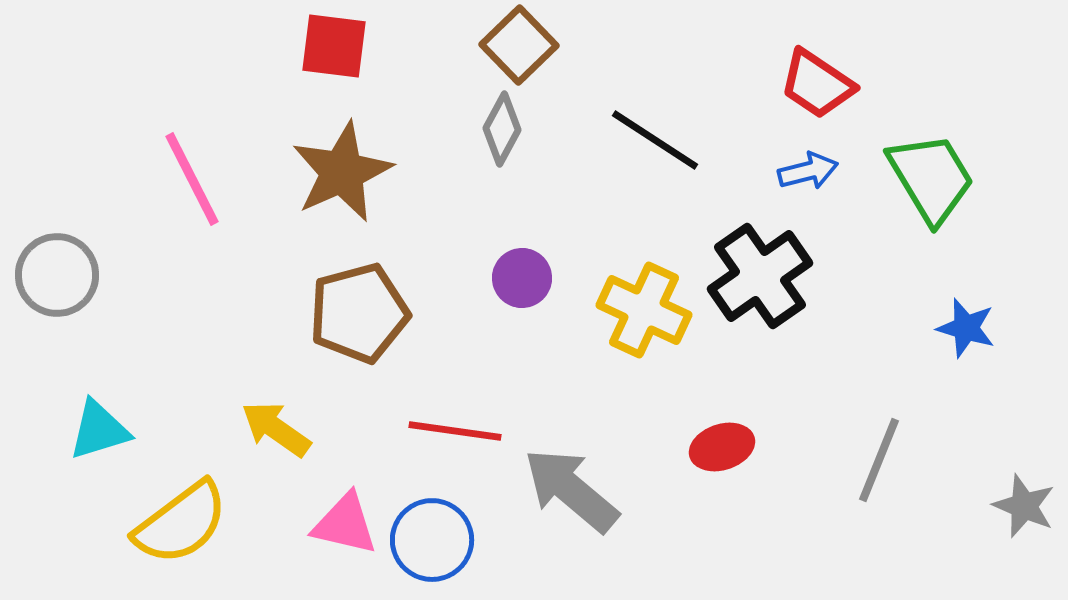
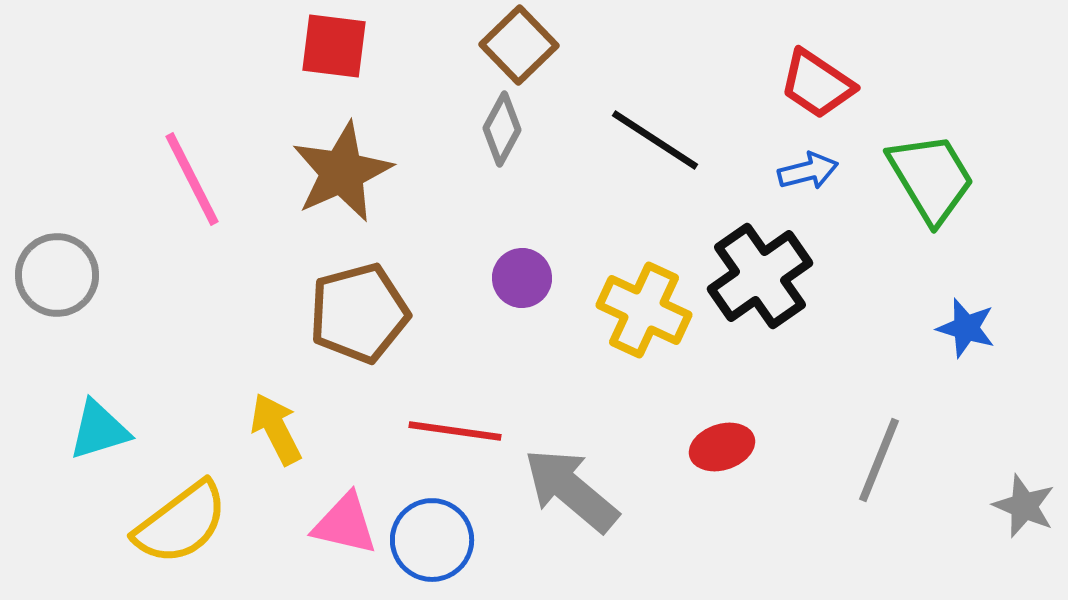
yellow arrow: rotated 28 degrees clockwise
